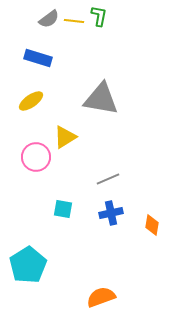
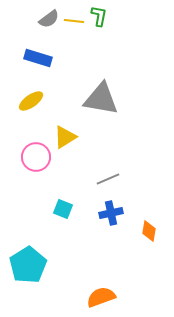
cyan square: rotated 12 degrees clockwise
orange diamond: moved 3 px left, 6 px down
